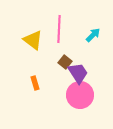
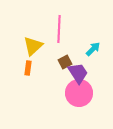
cyan arrow: moved 14 px down
yellow triangle: moved 6 px down; rotated 40 degrees clockwise
brown square: rotated 24 degrees clockwise
orange rectangle: moved 7 px left, 15 px up; rotated 24 degrees clockwise
pink circle: moved 1 px left, 2 px up
